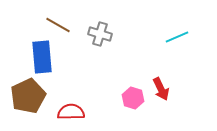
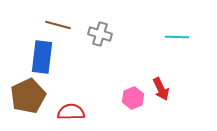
brown line: rotated 15 degrees counterclockwise
cyan line: rotated 25 degrees clockwise
blue rectangle: rotated 12 degrees clockwise
pink hexagon: rotated 20 degrees clockwise
